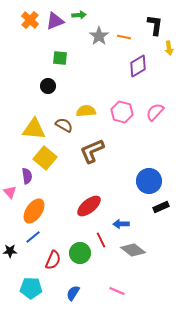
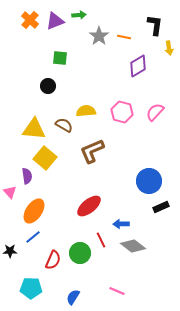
gray diamond: moved 4 px up
blue semicircle: moved 4 px down
